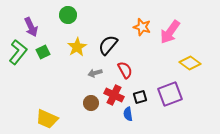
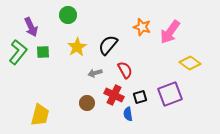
green square: rotated 24 degrees clockwise
brown circle: moved 4 px left
yellow trapezoid: moved 7 px left, 4 px up; rotated 100 degrees counterclockwise
